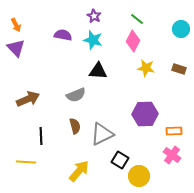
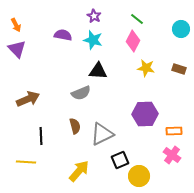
purple triangle: moved 1 px right, 1 px down
gray semicircle: moved 5 px right, 2 px up
black square: rotated 36 degrees clockwise
